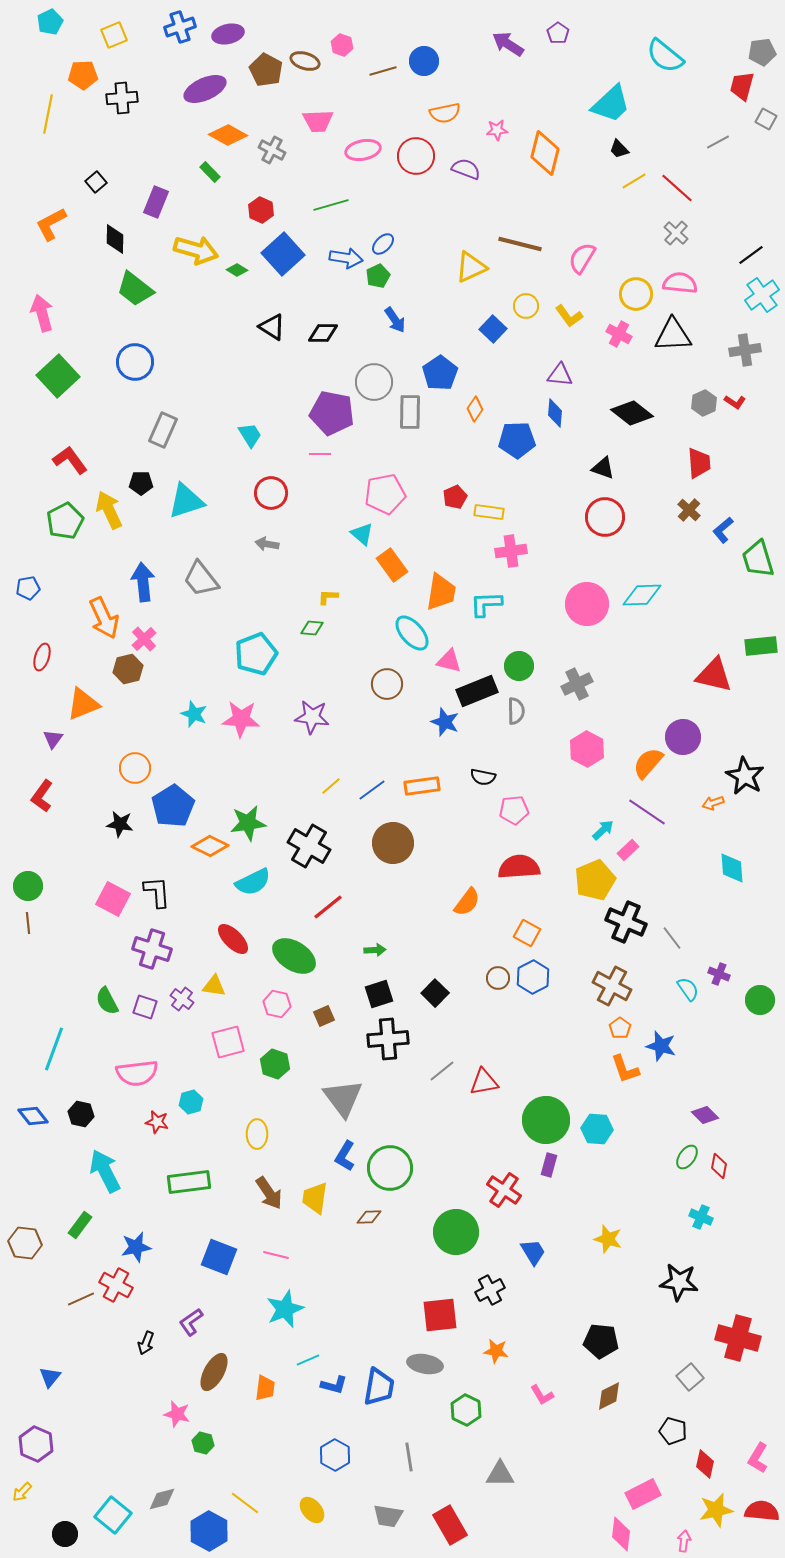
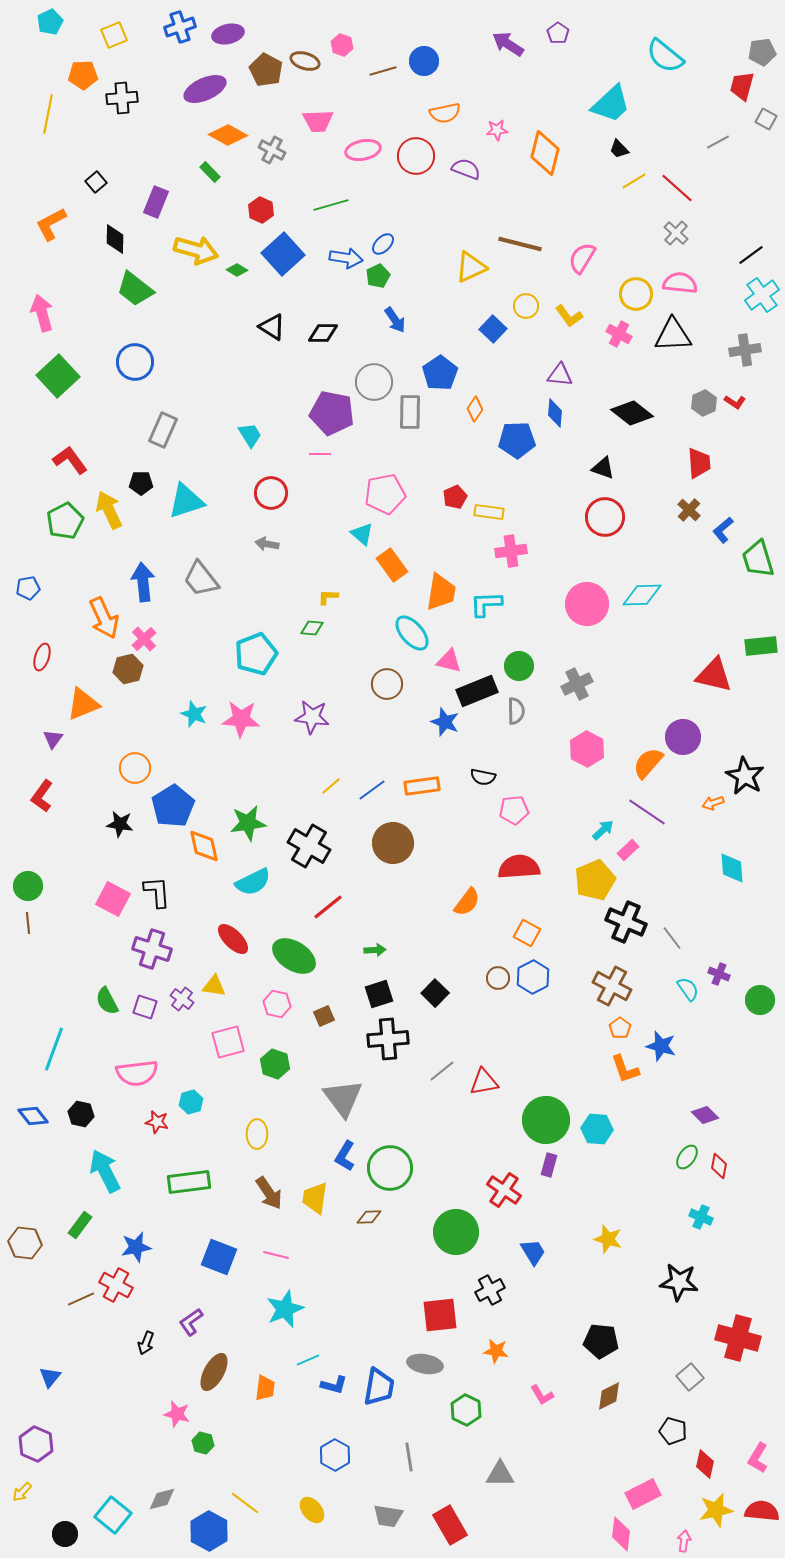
orange diamond at (210, 846): moved 6 px left; rotated 51 degrees clockwise
